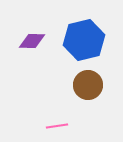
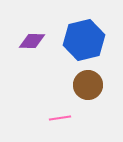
pink line: moved 3 px right, 8 px up
